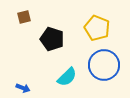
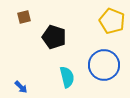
yellow pentagon: moved 15 px right, 7 px up
black pentagon: moved 2 px right, 2 px up
cyan semicircle: rotated 60 degrees counterclockwise
blue arrow: moved 2 px left, 1 px up; rotated 24 degrees clockwise
